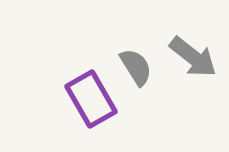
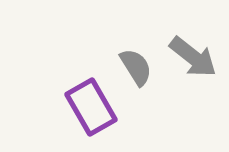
purple rectangle: moved 8 px down
